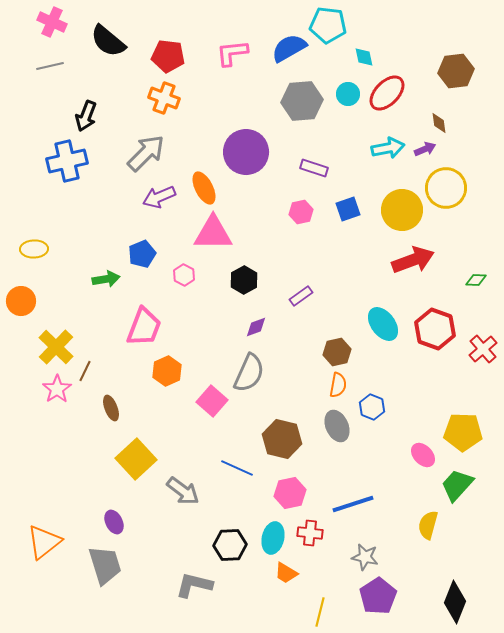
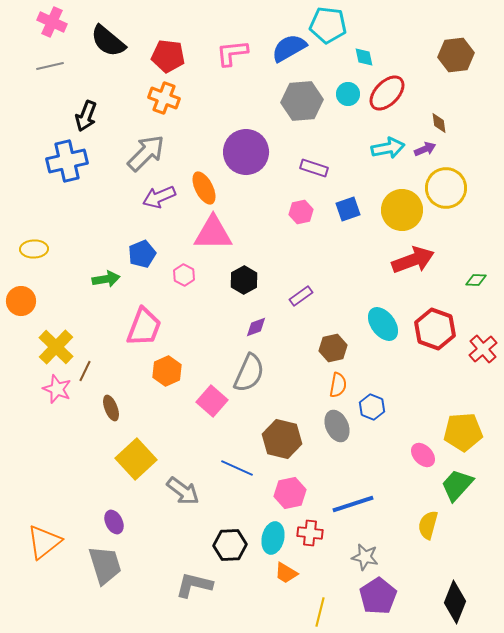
brown hexagon at (456, 71): moved 16 px up
brown hexagon at (337, 352): moved 4 px left, 4 px up
pink star at (57, 389): rotated 16 degrees counterclockwise
yellow pentagon at (463, 432): rotated 6 degrees counterclockwise
